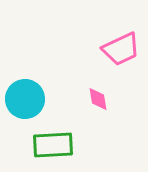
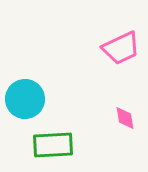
pink trapezoid: moved 1 px up
pink diamond: moved 27 px right, 19 px down
